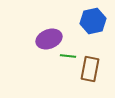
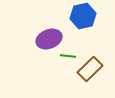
blue hexagon: moved 10 px left, 5 px up
brown rectangle: rotated 35 degrees clockwise
